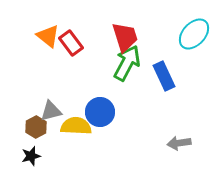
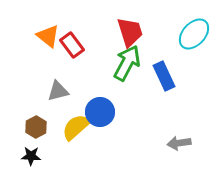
red trapezoid: moved 5 px right, 5 px up
red rectangle: moved 1 px right, 2 px down
gray triangle: moved 7 px right, 20 px up
yellow semicircle: moved 1 px down; rotated 44 degrees counterclockwise
black star: rotated 18 degrees clockwise
